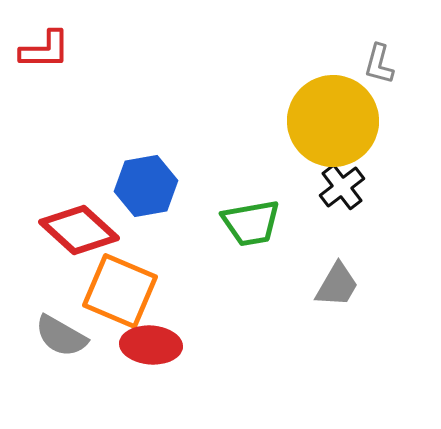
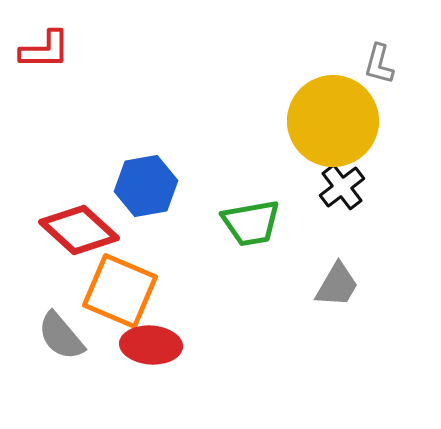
gray semicircle: rotated 20 degrees clockwise
